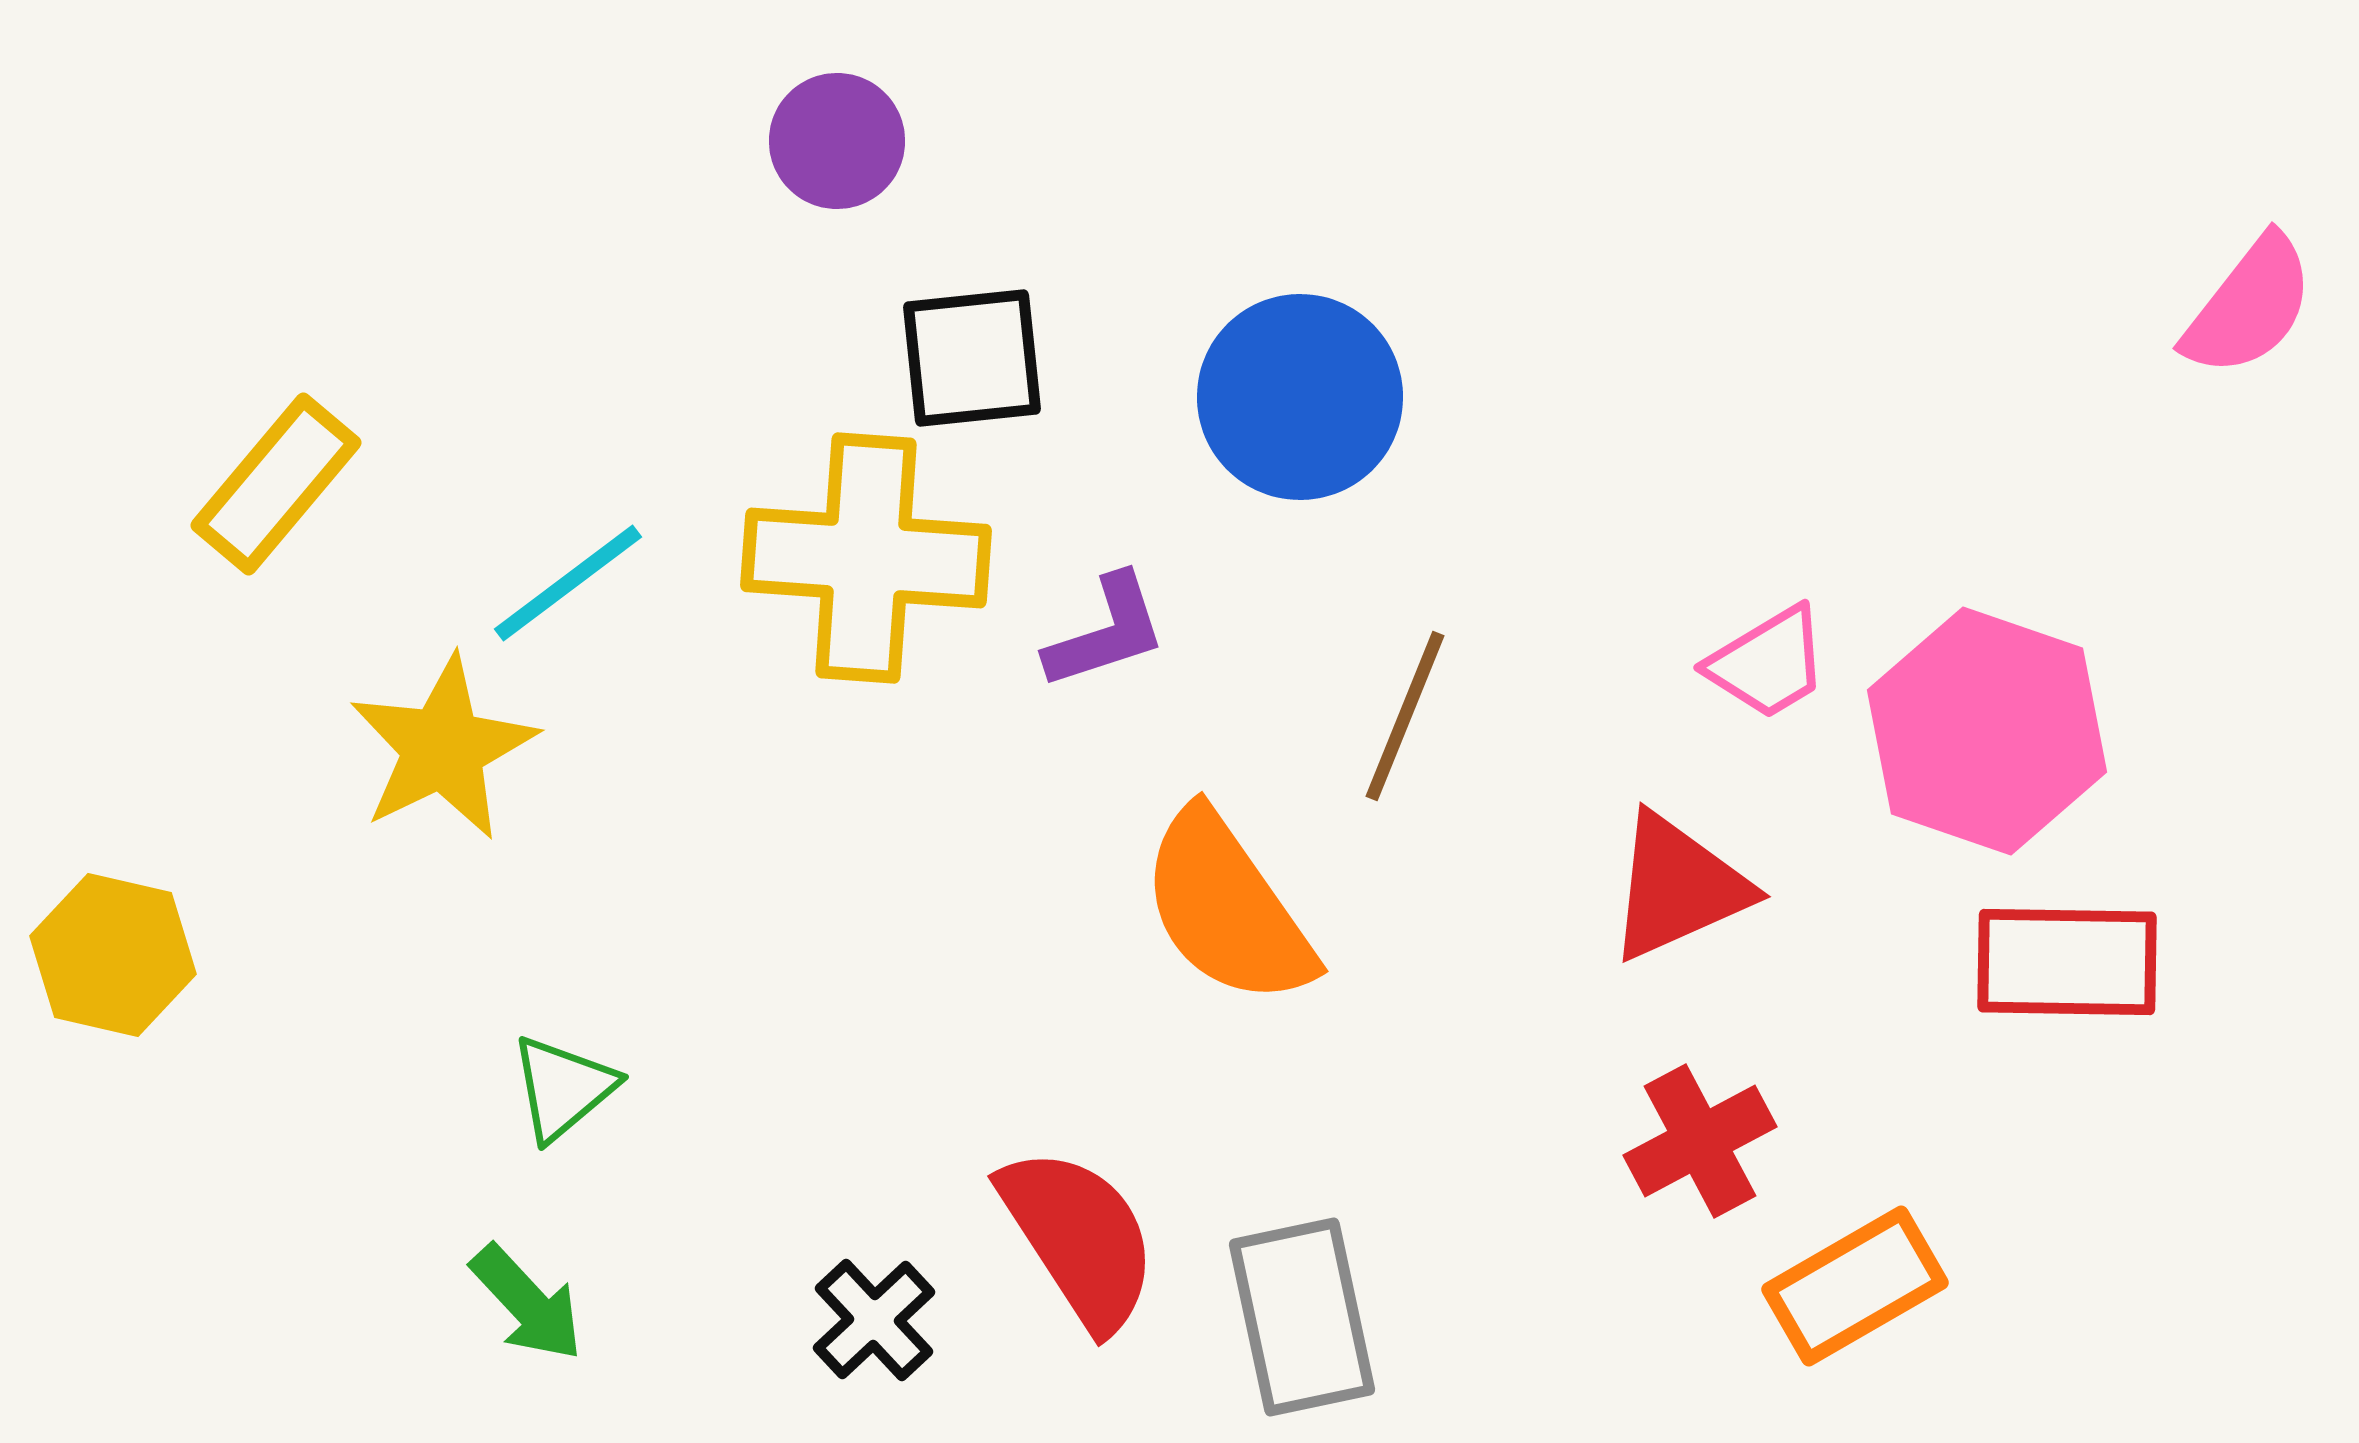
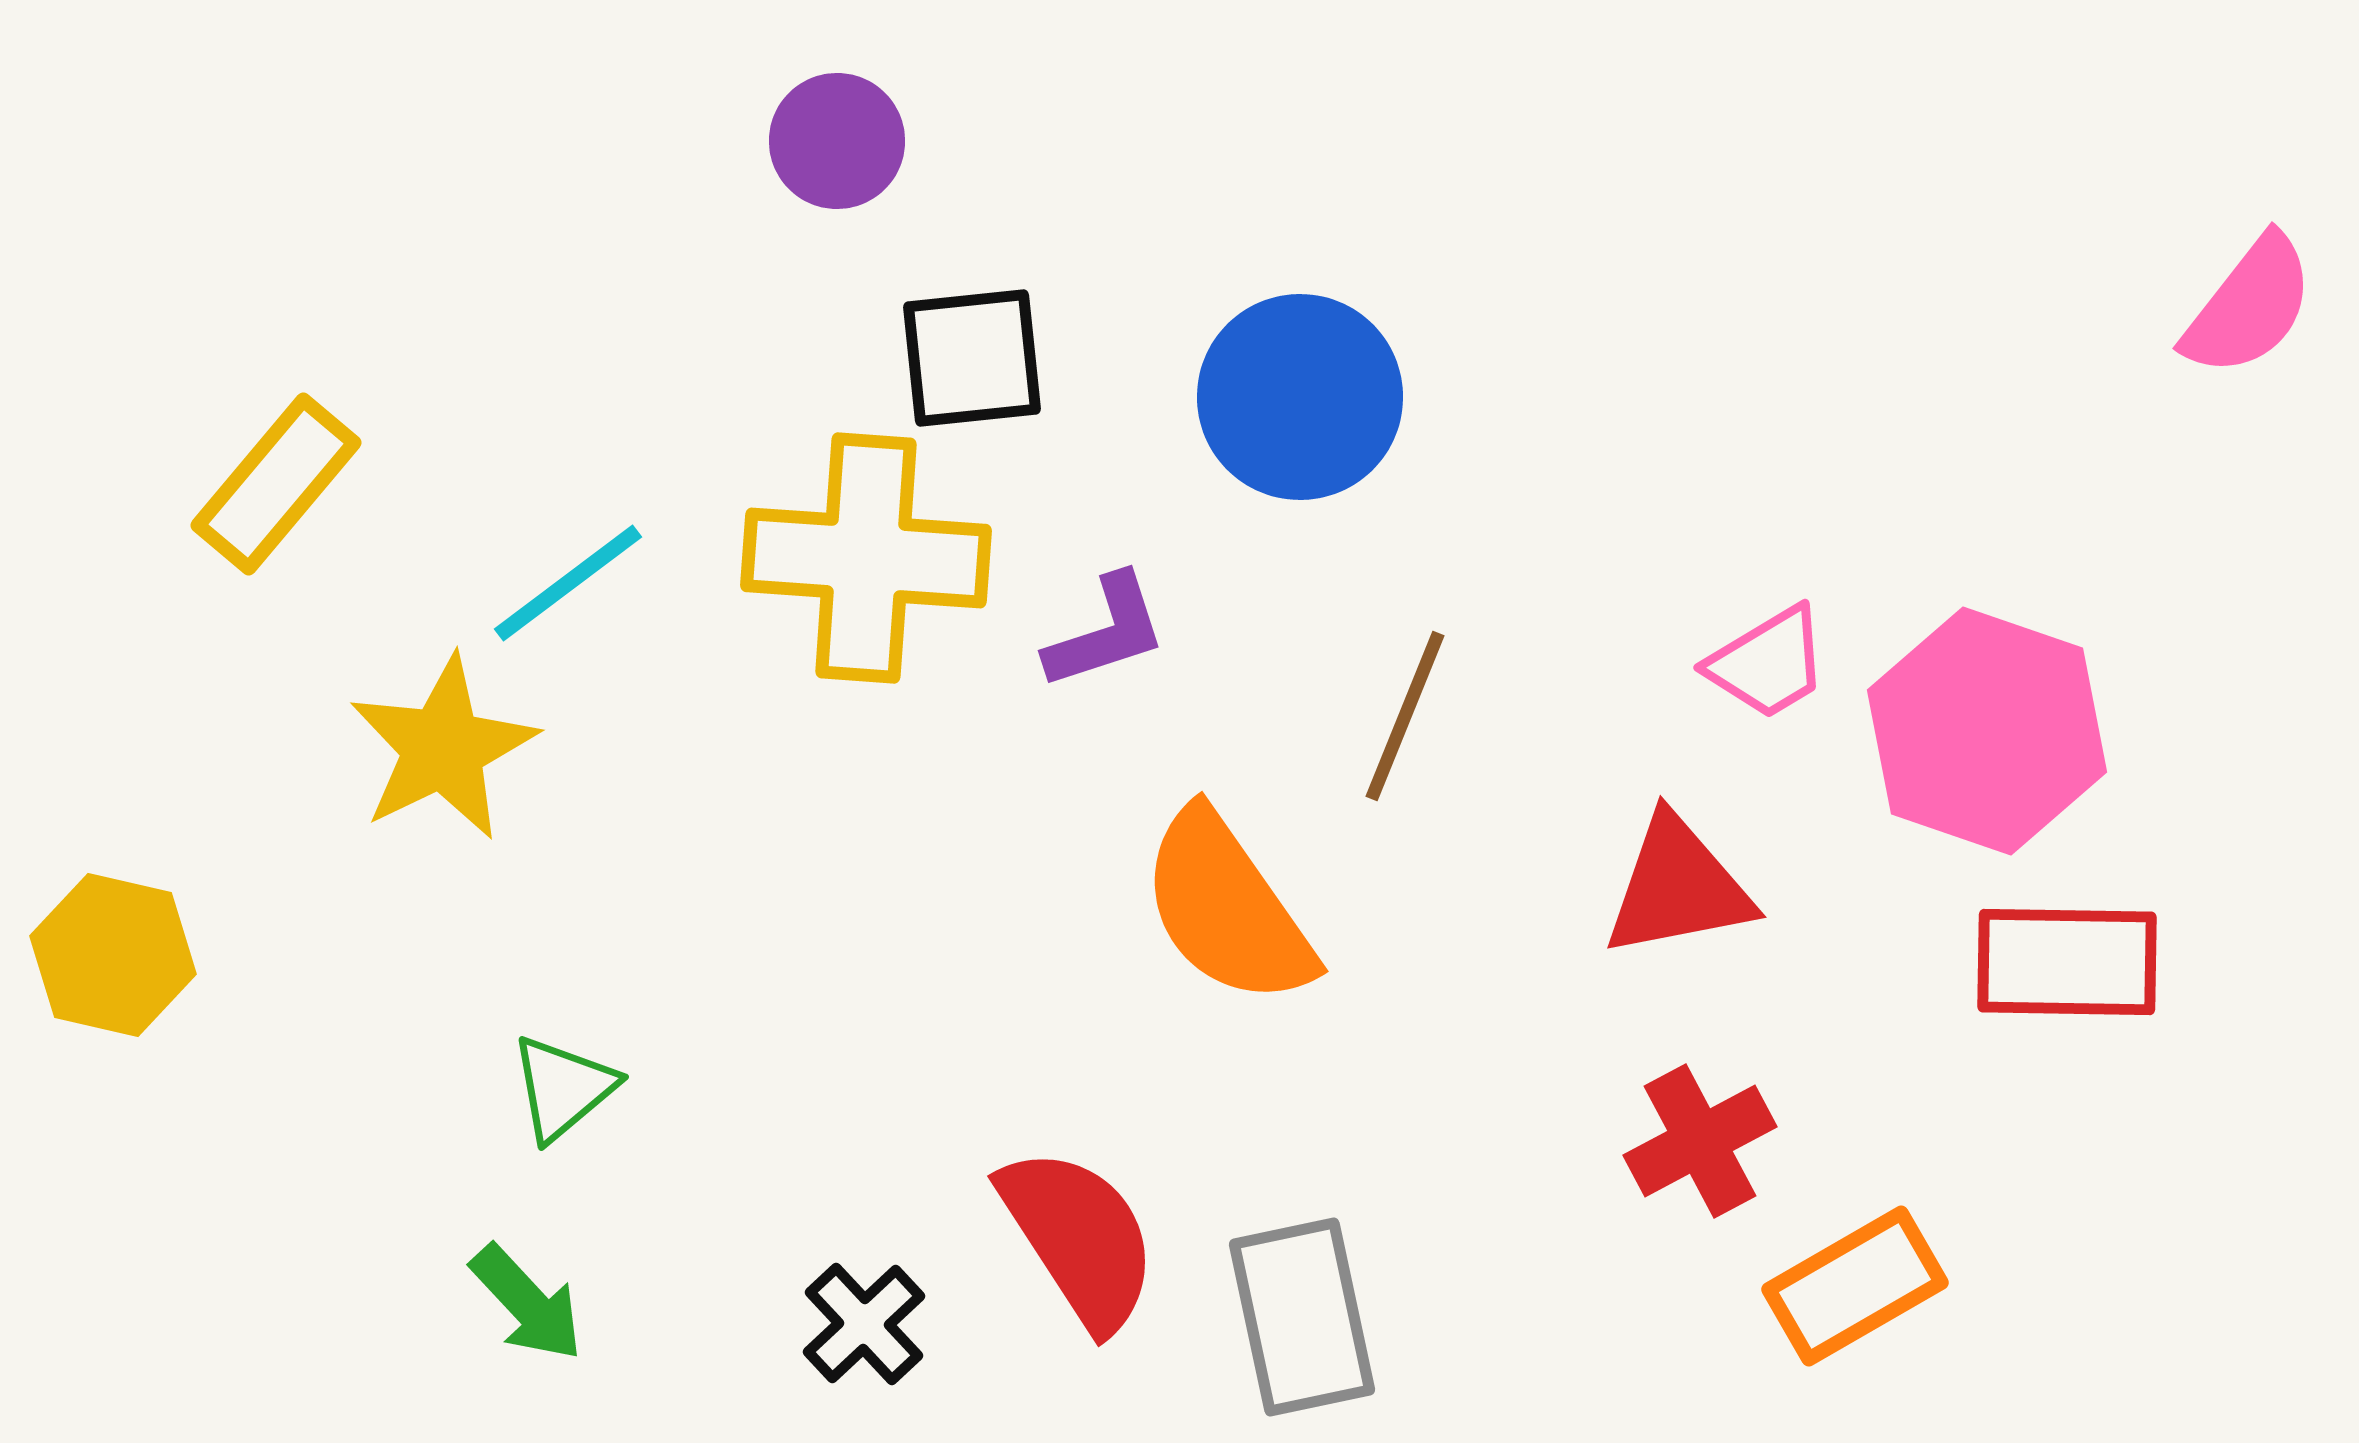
red triangle: rotated 13 degrees clockwise
black cross: moved 10 px left, 4 px down
